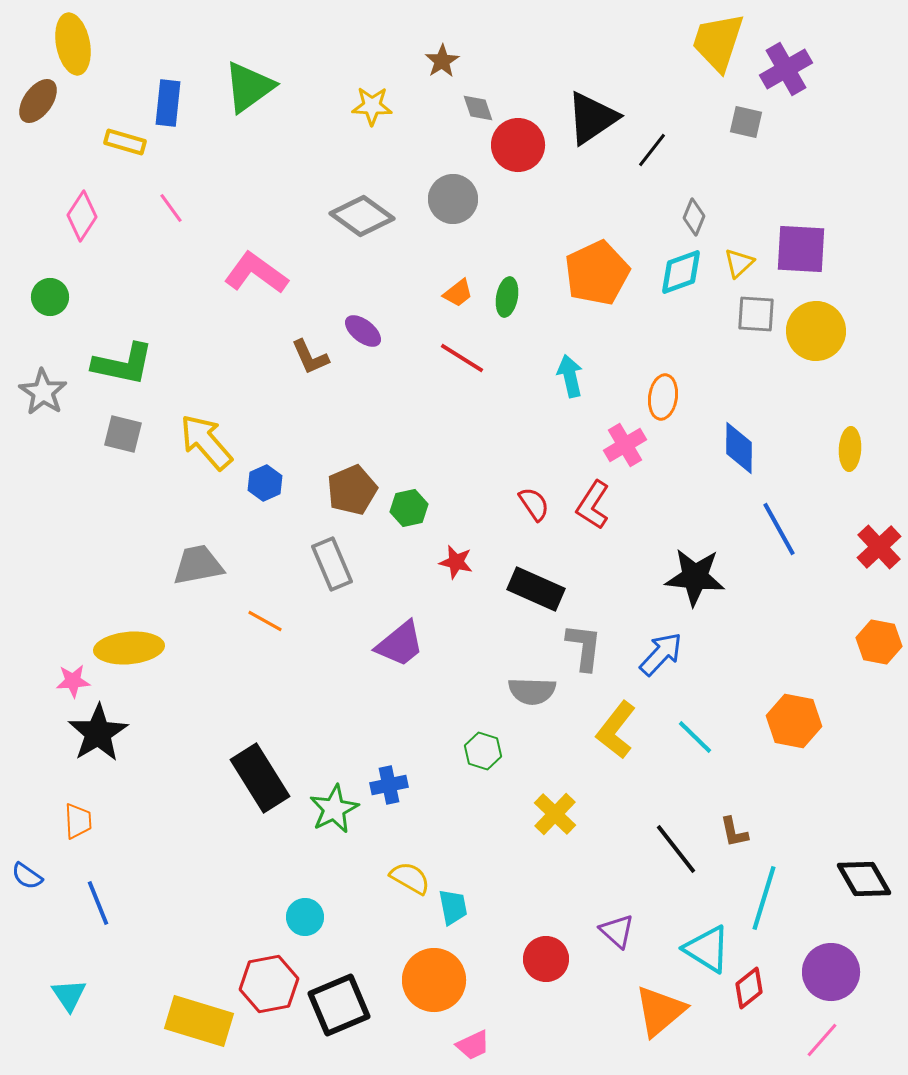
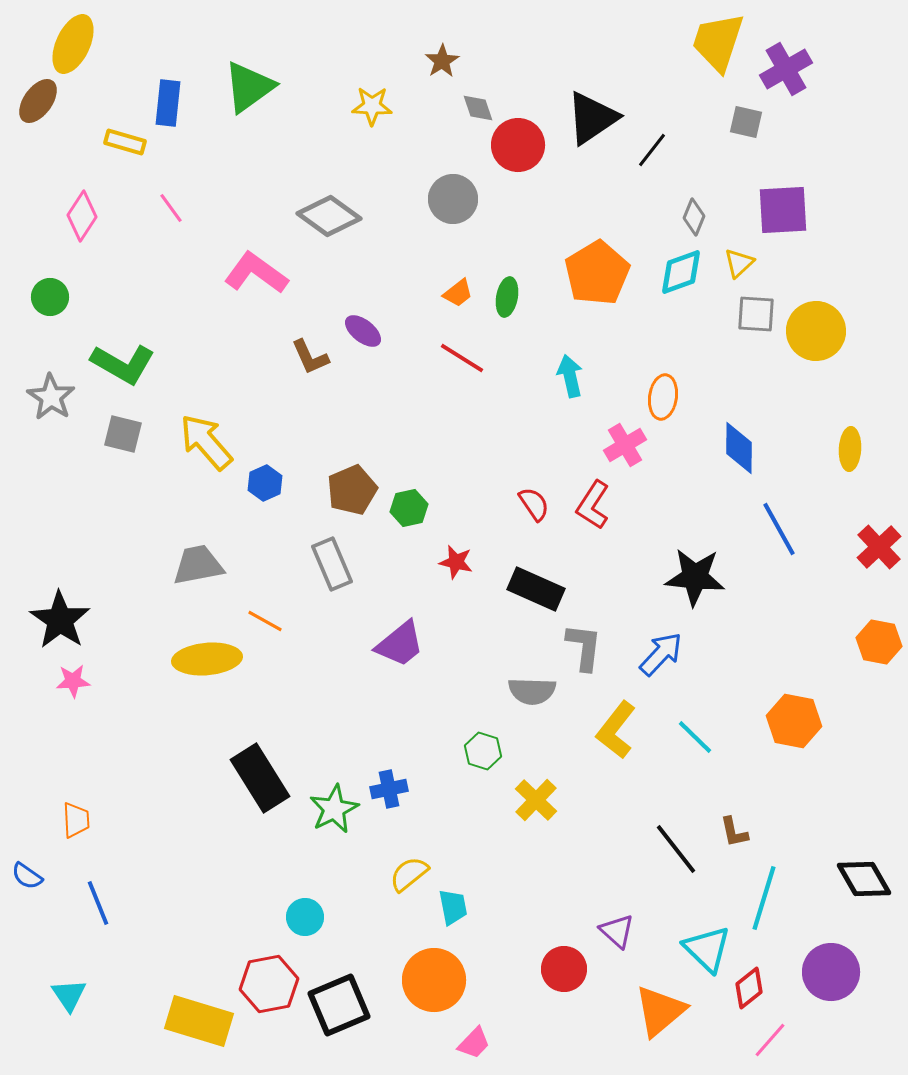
yellow ellipse at (73, 44): rotated 36 degrees clockwise
gray diamond at (362, 216): moved 33 px left
purple square at (801, 249): moved 18 px left, 39 px up; rotated 6 degrees counterclockwise
orange pentagon at (597, 273): rotated 6 degrees counterclockwise
green L-shape at (123, 364): rotated 18 degrees clockwise
gray star at (43, 392): moved 8 px right, 5 px down
yellow ellipse at (129, 648): moved 78 px right, 11 px down
black star at (98, 733): moved 38 px left, 113 px up; rotated 6 degrees counterclockwise
blue cross at (389, 785): moved 4 px down
yellow cross at (555, 814): moved 19 px left, 14 px up
orange trapezoid at (78, 821): moved 2 px left, 1 px up
yellow semicircle at (410, 878): moved 1 px left, 4 px up; rotated 69 degrees counterclockwise
cyan triangle at (707, 949): rotated 12 degrees clockwise
red circle at (546, 959): moved 18 px right, 10 px down
pink line at (822, 1040): moved 52 px left
pink trapezoid at (473, 1045): moved 1 px right, 2 px up; rotated 21 degrees counterclockwise
